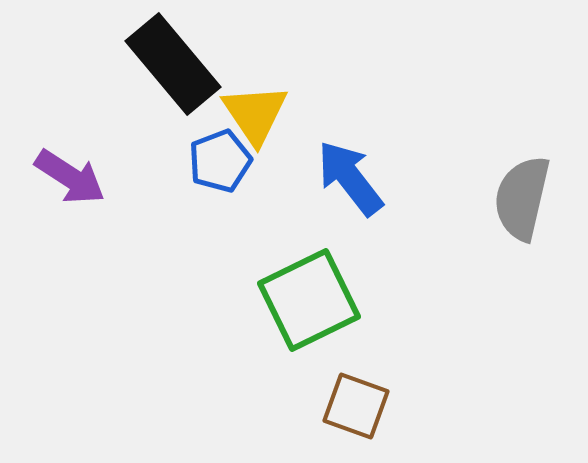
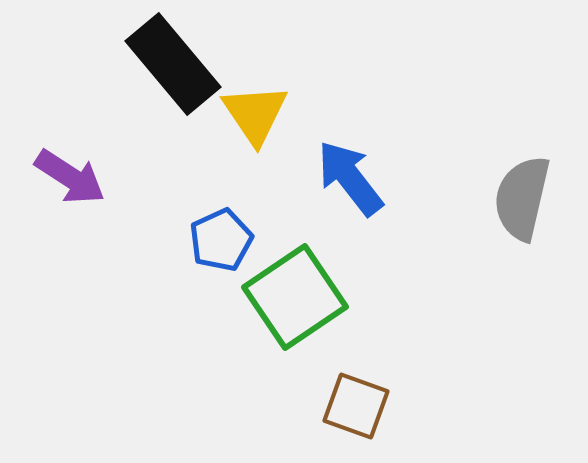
blue pentagon: moved 1 px right, 79 px down; rotated 4 degrees counterclockwise
green square: moved 14 px left, 3 px up; rotated 8 degrees counterclockwise
